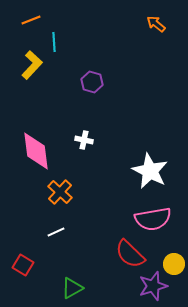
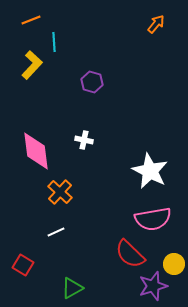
orange arrow: rotated 90 degrees clockwise
